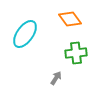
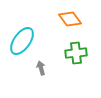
cyan ellipse: moved 3 px left, 7 px down
gray arrow: moved 15 px left, 10 px up; rotated 48 degrees counterclockwise
